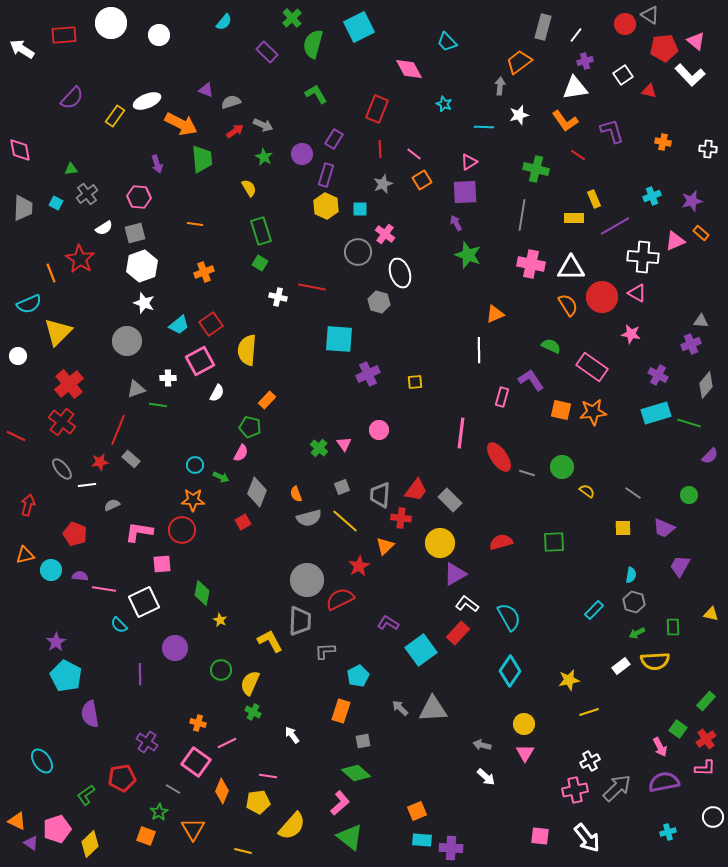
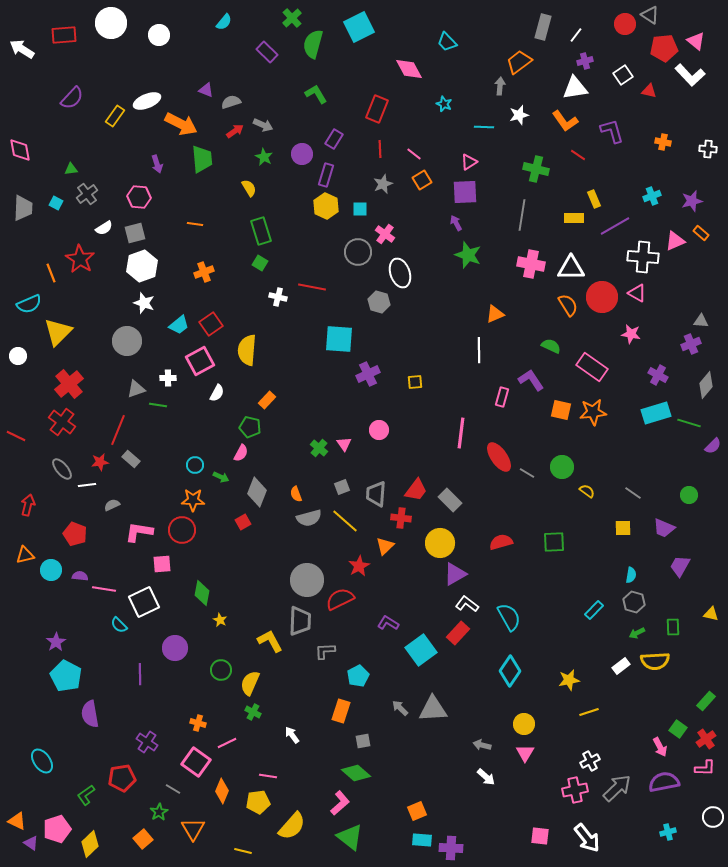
purple semicircle at (710, 456): moved 3 px right, 10 px up
gray line at (527, 473): rotated 14 degrees clockwise
gray trapezoid at (380, 495): moved 4 px left, 1 px up
orange square at (146, 836): moved 3 px left, 3 px down; rotated 30 degrees clockwise
